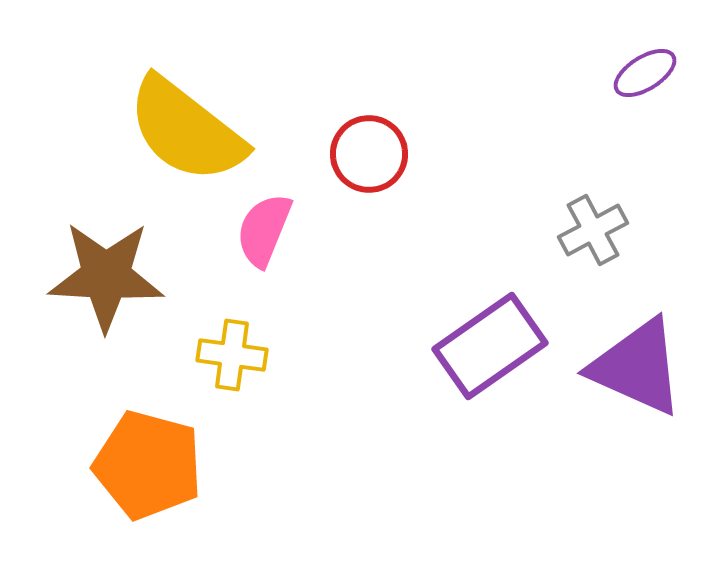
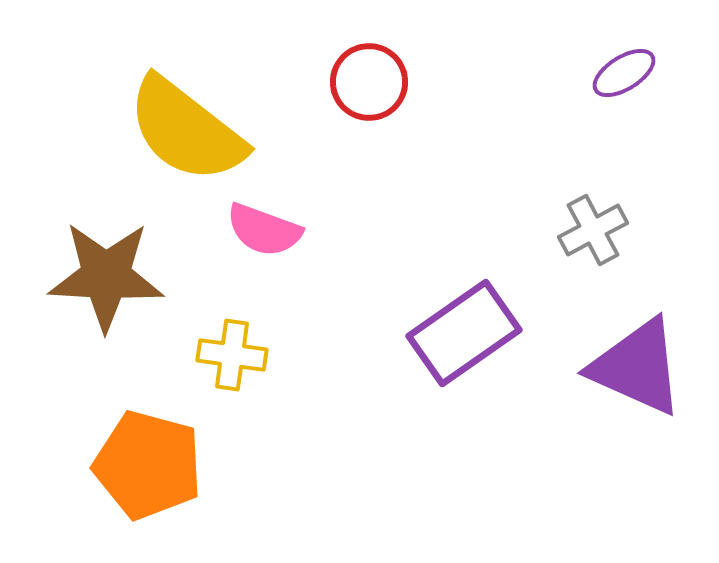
purple ellipse: moved 21 px left
red circle: moved 72 px up
pink semicircle: rotated 92 degrees counterclockwise
purple rectangle: moved 26 px left, 13 px up
